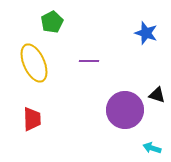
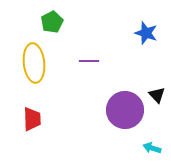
yellow ellipse: rotated 18 degrees clockwise
black triangle: rotated 30 degrees clockwise
